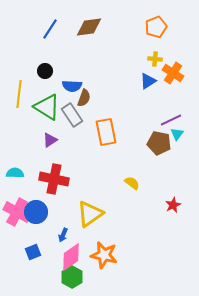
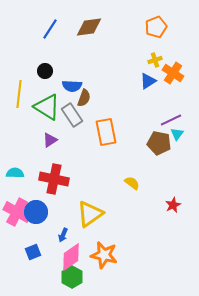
yellow cross: moved 1 px down; rotated 24 degrees counterclockwise
